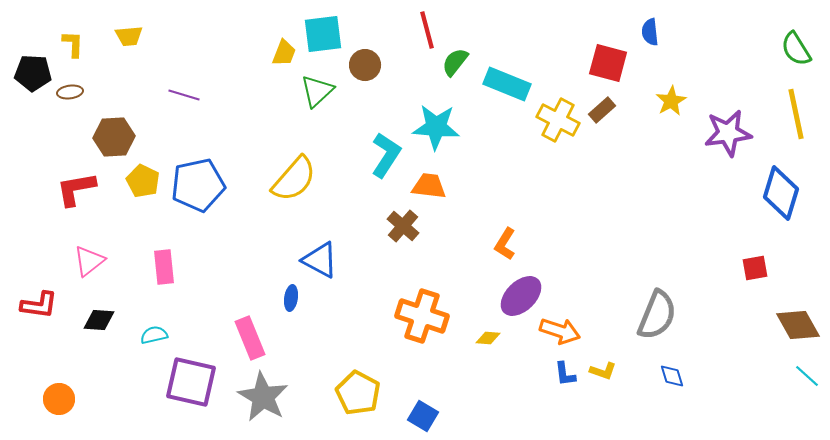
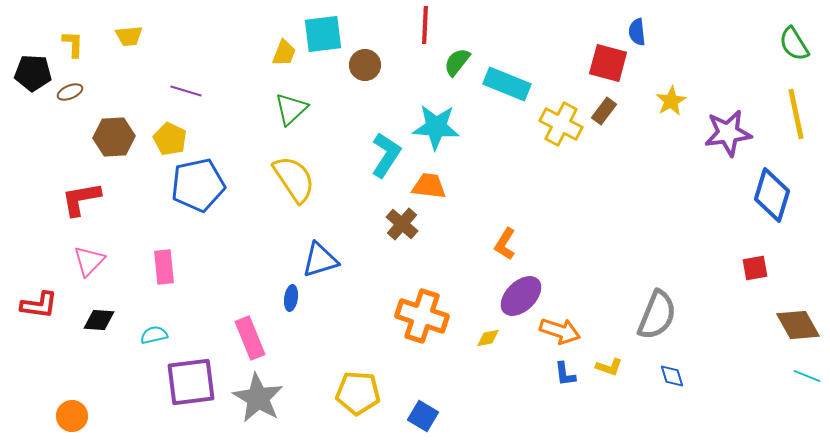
red line at (427, 30): moved 2 px left, 5 px up; rotated 18 degrees clockwise
blue semicircle at (650, 32): moved 13 px left
green semicircle at (796, 49): moved 2 px left, 5 px up
green semicircle at (455, 62): moved 2 px right
green triangle at (317, 91): moved 26 px left, 18 px down
brown ellipse at (70, 92): rotated 15 degrees counterclockwise
purple line at (184, 95): moved 2 px right, 4 px up
brown rectangle at (602, 110): moved 2 px right, 1 px down; rotated 12 degrees counterclockwise
yellow cross at (558, 120): moved 3 px right, 4 px down
yellow semicircle at (294, 179): rotated 75 degrees counterclockwise
yellow pentagon at (143, 181): moved 27 px right, 42 px up
red L-shape at (76, 189): moved 5 px right, 10 px down
blue diamond at (781, 193): moved 9 px left, 2 px down
brown cross at (403, 226): moved 1 px left, 2 px up
blue triangle at (320, 260): rotated 45 degrees counterclockwise
pink triangle at (89, 261): rotated 8 degrees counterclockwise
yellow diamond at (488, 338): rotated 15 degrees counterclockwise
yellow L-shape at (603, 371): moved 6 px right, 4 px up
cyan line at (807, 376): rotated 20 degrees counterclockwise
purple square at (191, 382): rotated 20 degrees counterclockwise
yellow pentagon at (358, 393): rotated 24 degrees counterclockwise
gray star at (263, 397): moved 5 px left, 1 px down
orange circle at (59, 399): moved 13 px right, 17 px down
